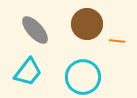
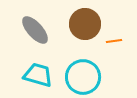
brown circle: moved 2 px left
orange line: moved 3 px left; rotated 14 degrees counterclockwise
cyan trapezoid: moved 10 px right, 3 px down; rotated 112 degrees counterclockwise
